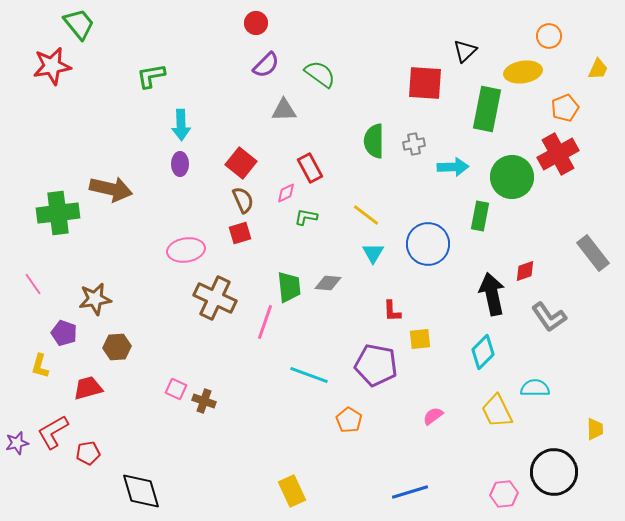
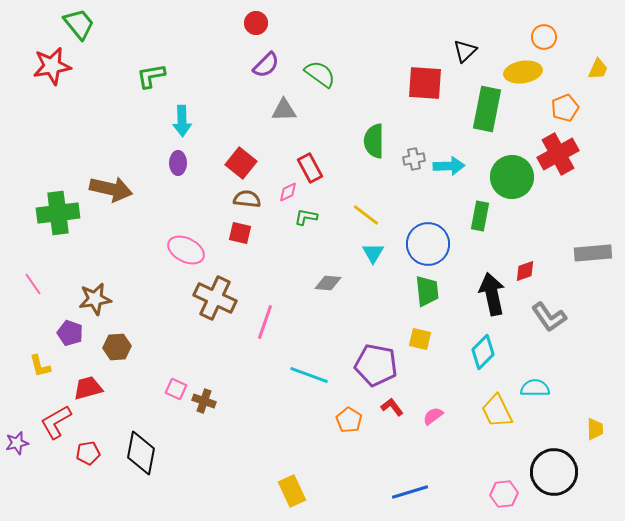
orange circle at (549, 36): moved 5 px left, 1 px down
cyan arrow at (181, 125): moved 1 px right, 4 px up
gray cross at (414, 144): moved 15 px down
purple ellipse at (180, 164): moved 2 px left, 1 px up
cyan arrow at (453, 167): moved 4 px left, 1 px up
pink diamond at (286, 193): moved 2 px right, 1 px up
brown semicircle at (243, 200): moved 4 px right, 1 px up; rotated 60 degrees counterclockwise
red square at (240, 233): rotated 30 degrees clockwise
pink ellipse at (186, 250): rotated 36 degrees clockwise
gray rectangle at (593, 253): rotated 57 degrees counterclockwise
green trapezoid at (289, 287): moved 138 px right, 4 px down
red L-shape at (392, 311): moved 96 px down; rotated 145 degrees clockwise
purple pentagon at (64, 333): moved 6 px right
yellow square at (420, 339): rotated 20 degrees clockwise
yellow L-shape at (40, 366): rotated 30 degrees counterclockwise
red L-shape at (53, 432): moved 3 px right, 10 px up
black diamond at (141, 491): moved 38 px up; rotated 27 degrees clockwise
